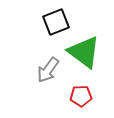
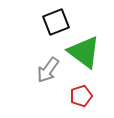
red pentagon: rotated 15 degrees counterclockwise
